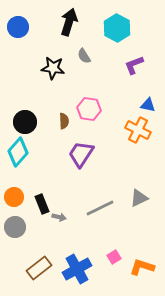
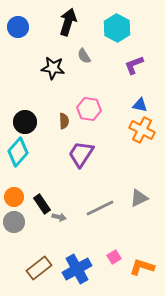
black arrow: moved 1 px left
blue triangle: moved 8 px left
orange cross: moved 4 px right
black rectangle: rotated 12 degrees counterclockwise
gray circle: moved 1 px left, 5 px up
